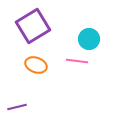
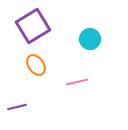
cyan circle: moved 1 px right
pink line: moved 21 px down; rotated 20 degrees counterclockwise
orange ellipse: rotated 35 degrees clockwise
